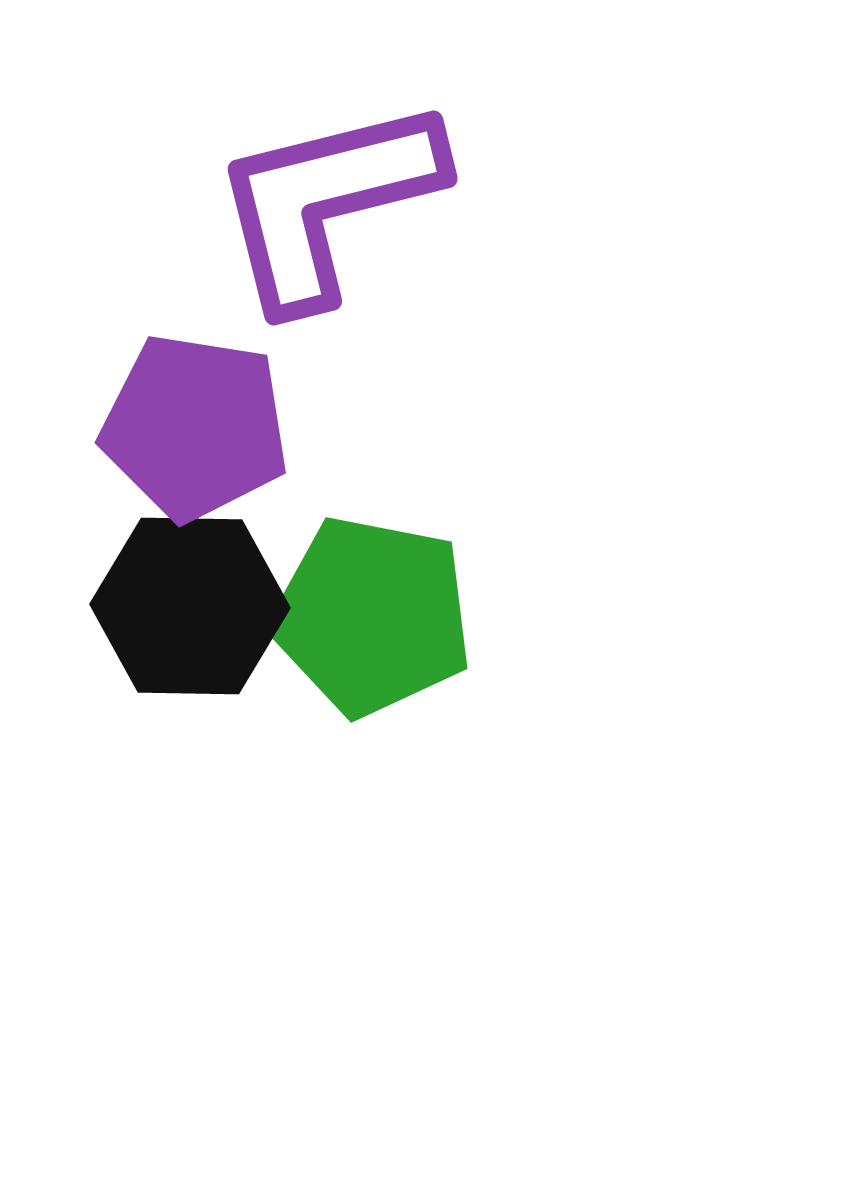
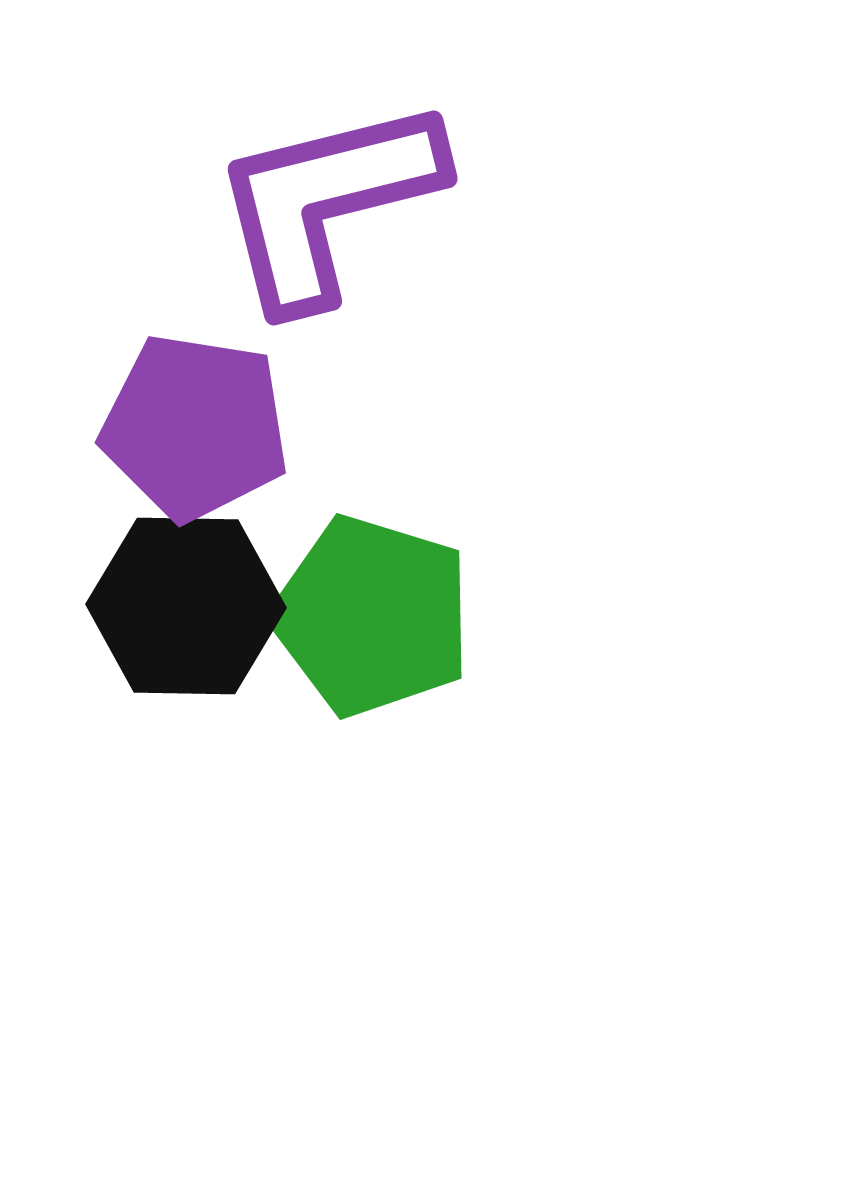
black hexagon: moved 4 px left
green pentagon: rotated 6 degrees clockwise
